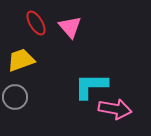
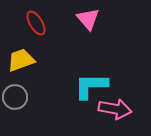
pink triangle: moved 18 px right, 8 px up
